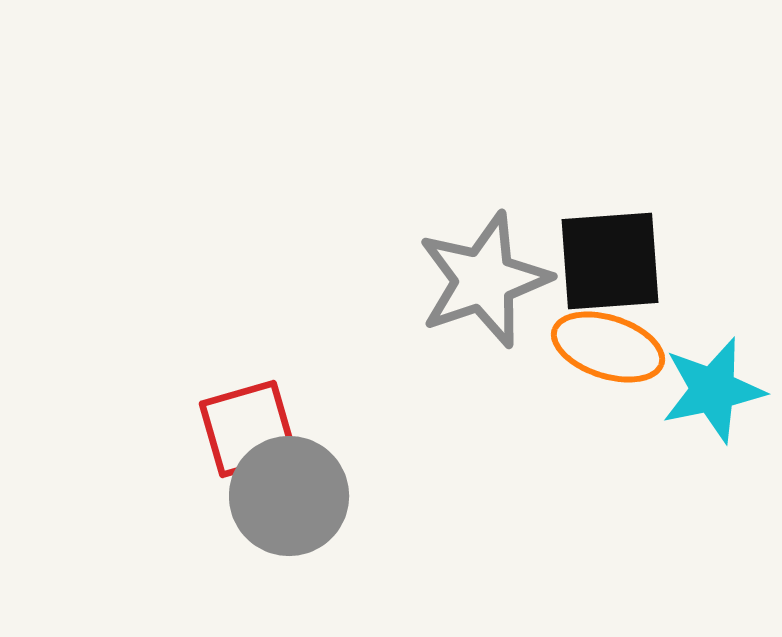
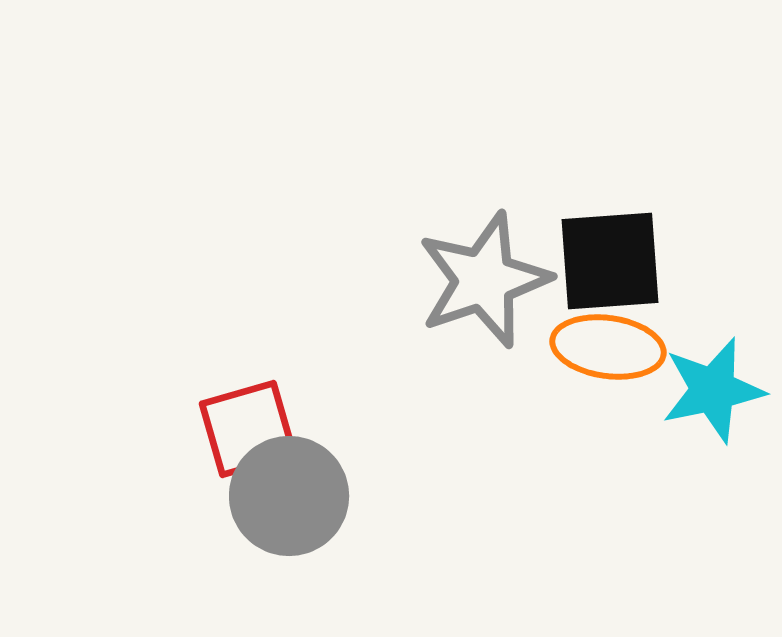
orange ellipse: rotated 10 degrees counterclockwise
